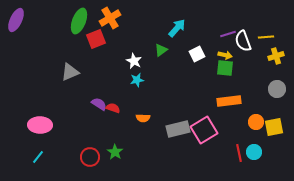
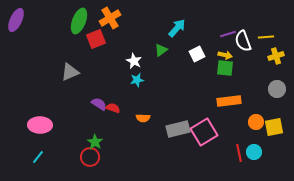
pink square: moved 2 px down
green star: moved 20 px left, 10 px up
